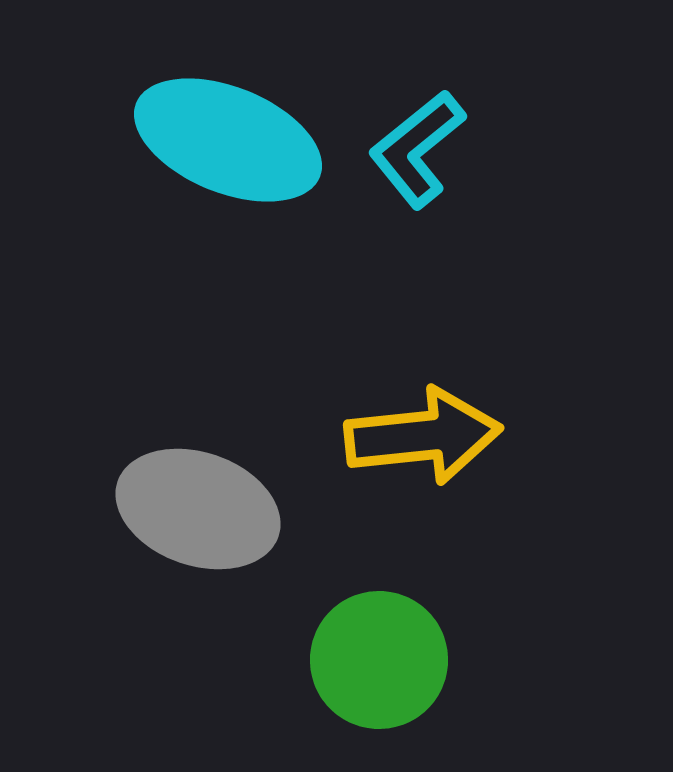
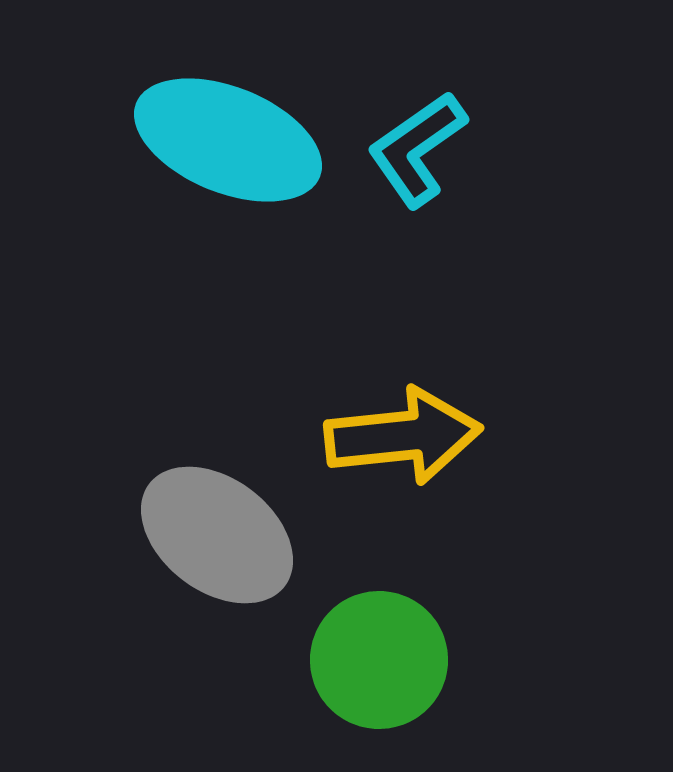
cyan L-shape: rotated 4 degrees clockwise
yellow arrow: moved 20 px left
gray ellipse: moved 19 px right, 26 px down; rotated 18 degrees clockwise
